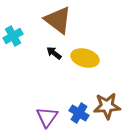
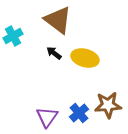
brown star: moved 1 px right, 1 px up
blue cross: rotated 18 degrees clockwise
